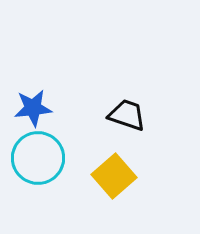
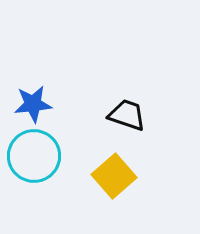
blue star: moved 4 px up
cyan circle: moved 4 px left, 2 px up
